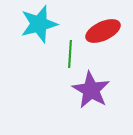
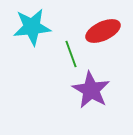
cyan star: moved 7 px left, 3 px down; rotated 9 degrees clockwise
green line: moved 1 px right; rotated 24 degrees counterclockwise
